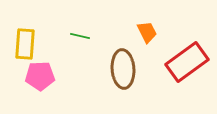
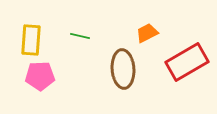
orange trapezoid: moved 1 px down; rotated 90 degrees counterclockwise
yellow rectangle: moved 6 px right, 4 px up
red rectangle: rotated 6 degrees clockwise
